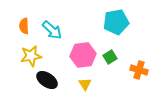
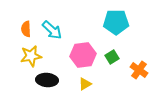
cyan pentagon: rotated 10 degrees clockwise
orange semicircle: moved 2 px right, 3 px down
green square: moved 2 px right
orange cross: rotated 18 degrees clockwise
black ellipse: rotated 30 degrees counterclockwise
yellow triangle: rotated 32 degrees clockwise
